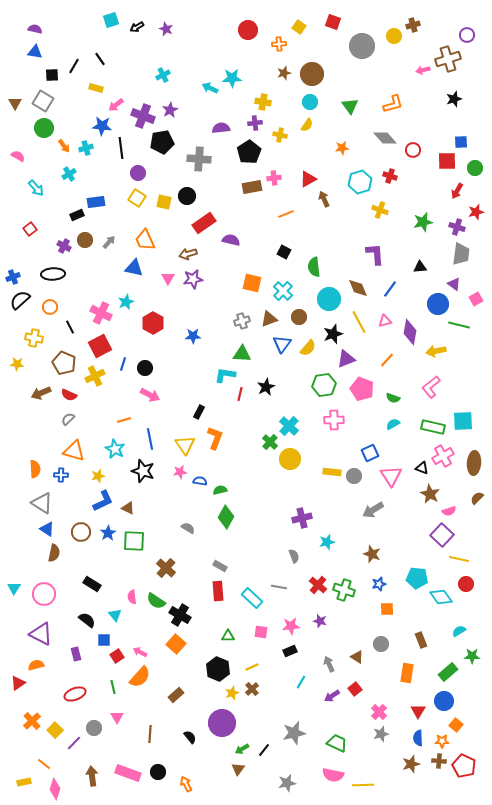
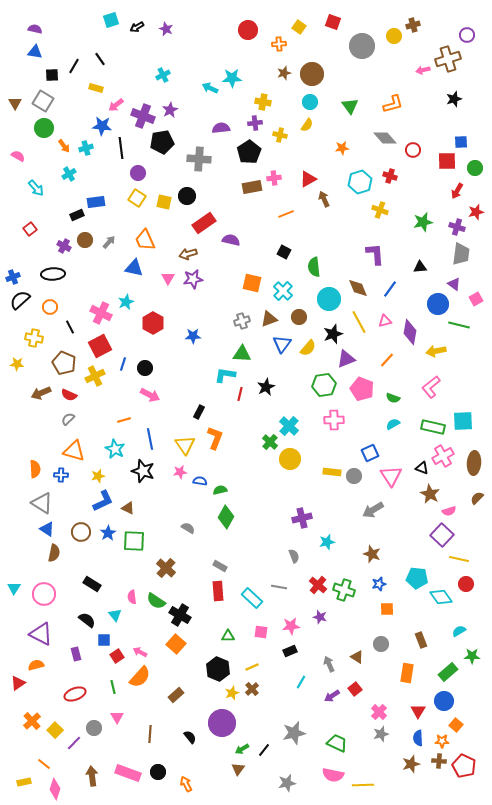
purple star at (320, 621): moved 4 px up
